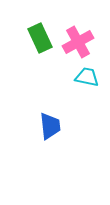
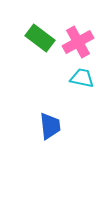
green rectangle: rotated 28 degrees counterclockwise
cyan trapezoid: moved 5 px left, 1 px down
